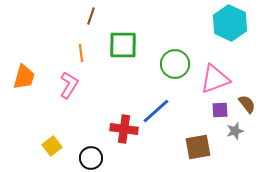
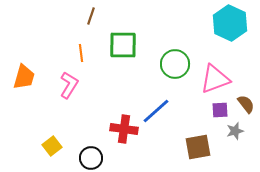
brown semicircle: moved 1 px left
